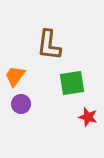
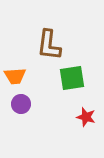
orange trapezoid: rotated 130 degrees counterclockwise
green square: moved 5 px up
red star: moved 2 px left
